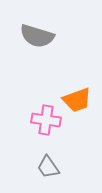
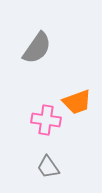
gray semicircle: moved 12 px down; rotated 72 degrees counterclockwise
orange trapezoid: moved 2 px down
